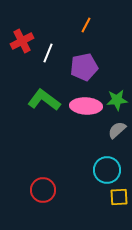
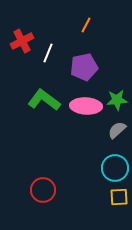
cyan circle: moved 8 px right, 2 px up
